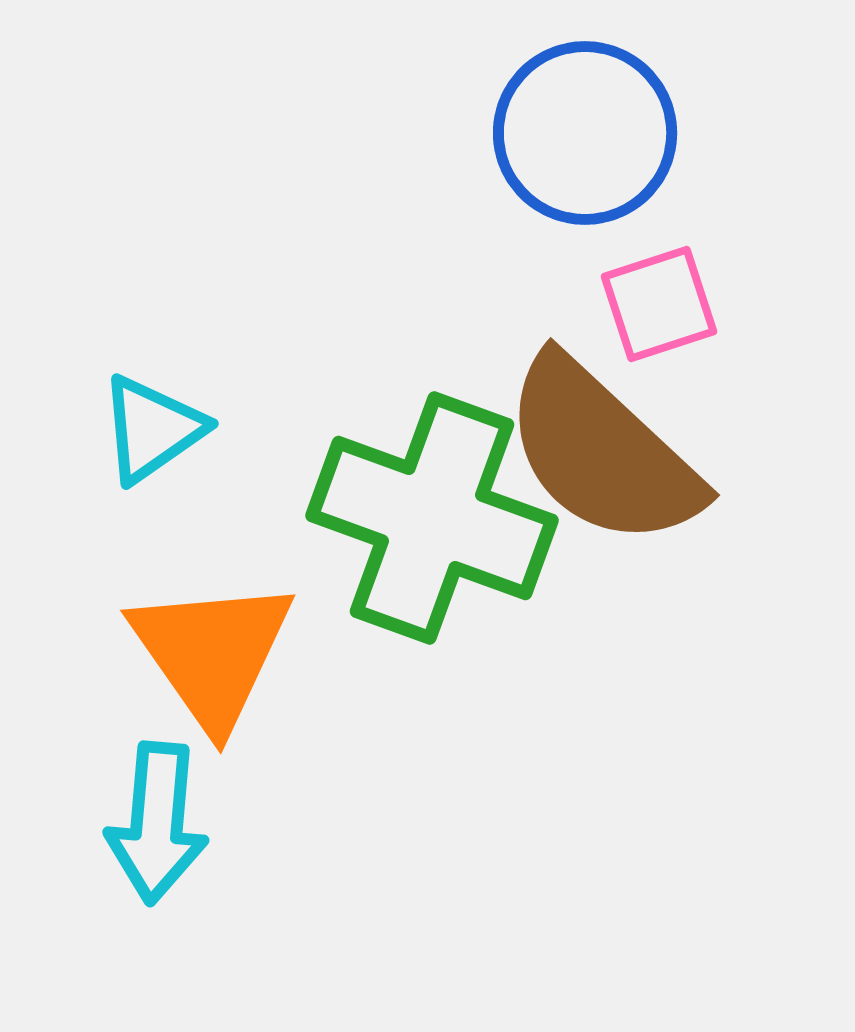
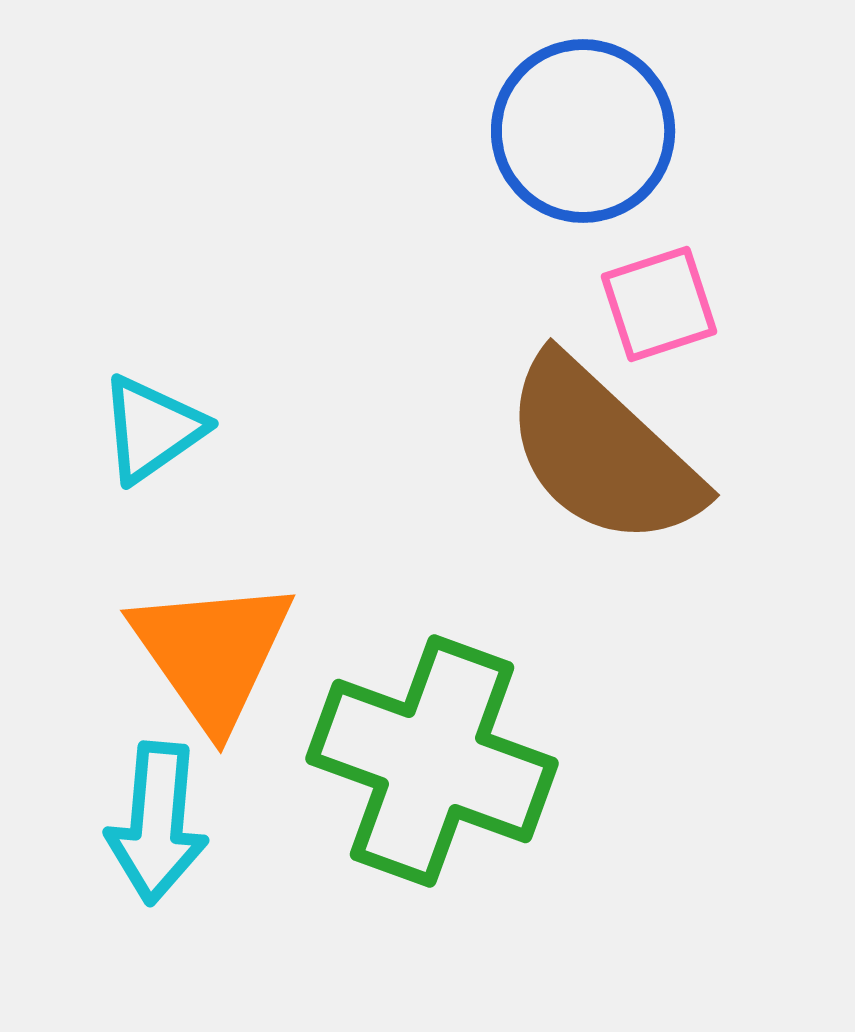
blue circle: moved 2 px left, 2 px up
green cross: moved 243 px down
